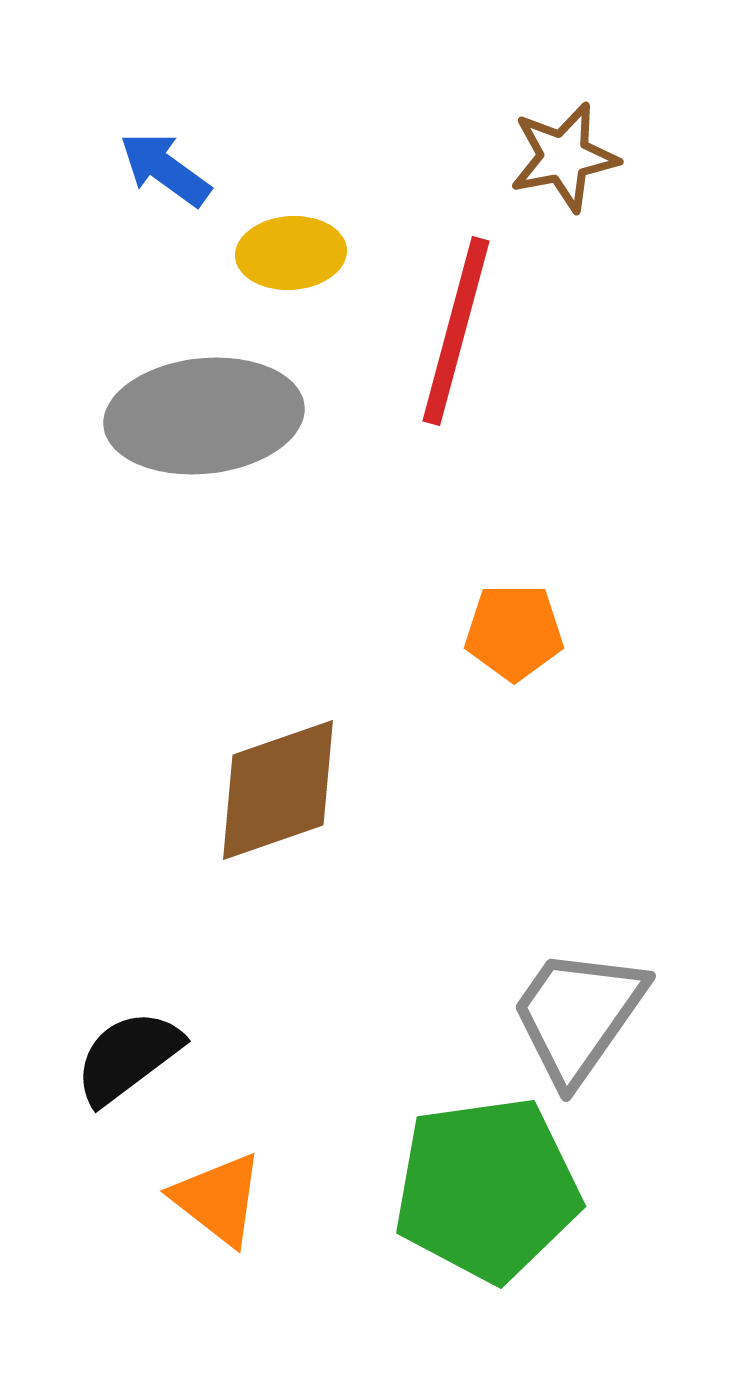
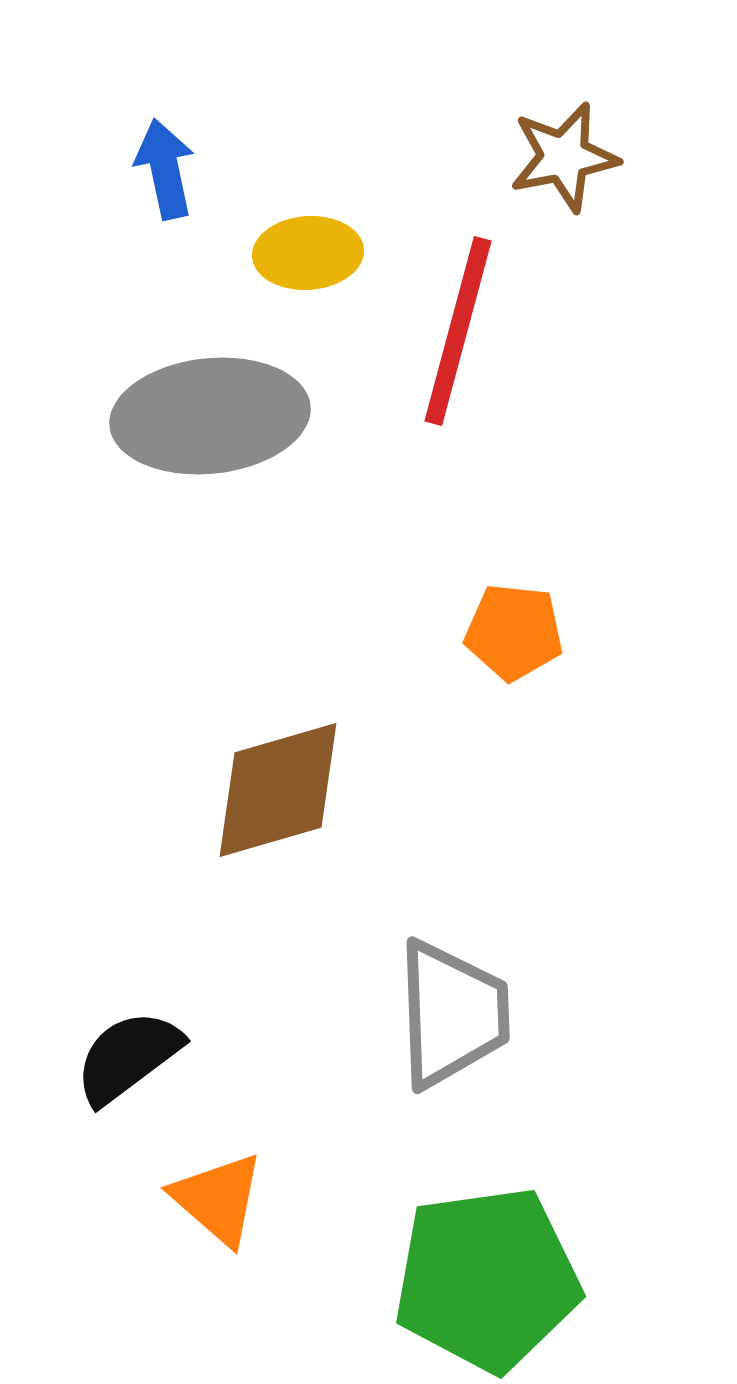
blue arrow: rotated 42 degrees clockwise
yellow ellipse: moved 17 px right
red line: moved 2 px right
gray ellipse: moved 6 px right
orange pentagon: rotated 6 degrees clockwise
brown diamond: rotated 3 degrees clockwise
gray trapezoid: moved 126 px left, 1 px up; rotated 143 degrees clockwise
green pentagon: moved 90 px down
orange triangle: rotated 3 degrees clockwise
